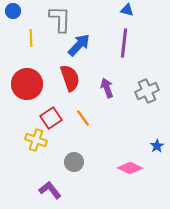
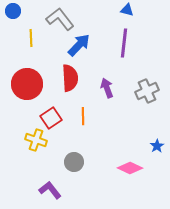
gray L-shape: rotated 40 degrees counterclockwise
red semicircle: rotated 16 degrees clockwise
orange line: moved 2 px up; rotated 36 degrees clockwise
